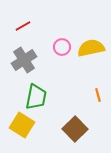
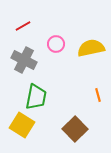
pink circle: moved 6 px left, 3 px up
gray cross: rotated 30 degrees counterclockwise
